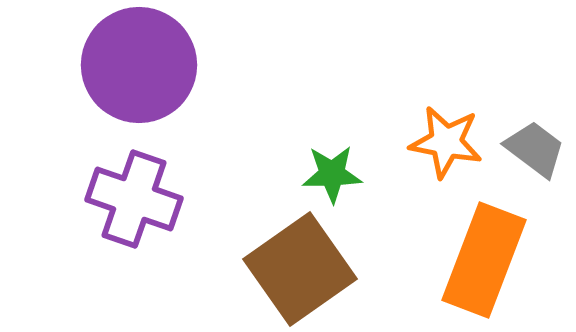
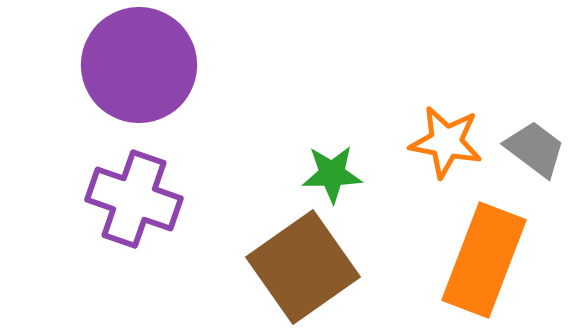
brown square: moved 3 px right, 2 px up
